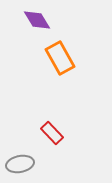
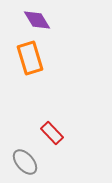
orange rectangle: moved 30 px left; rotated 12 degrees clockwise
gray ellipse: moved 5 px right, 2 px up; rotated 60 degrees clockwise
